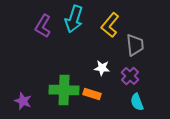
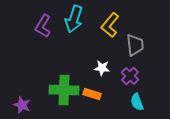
purple star: moved 1 px left, 4 px down
